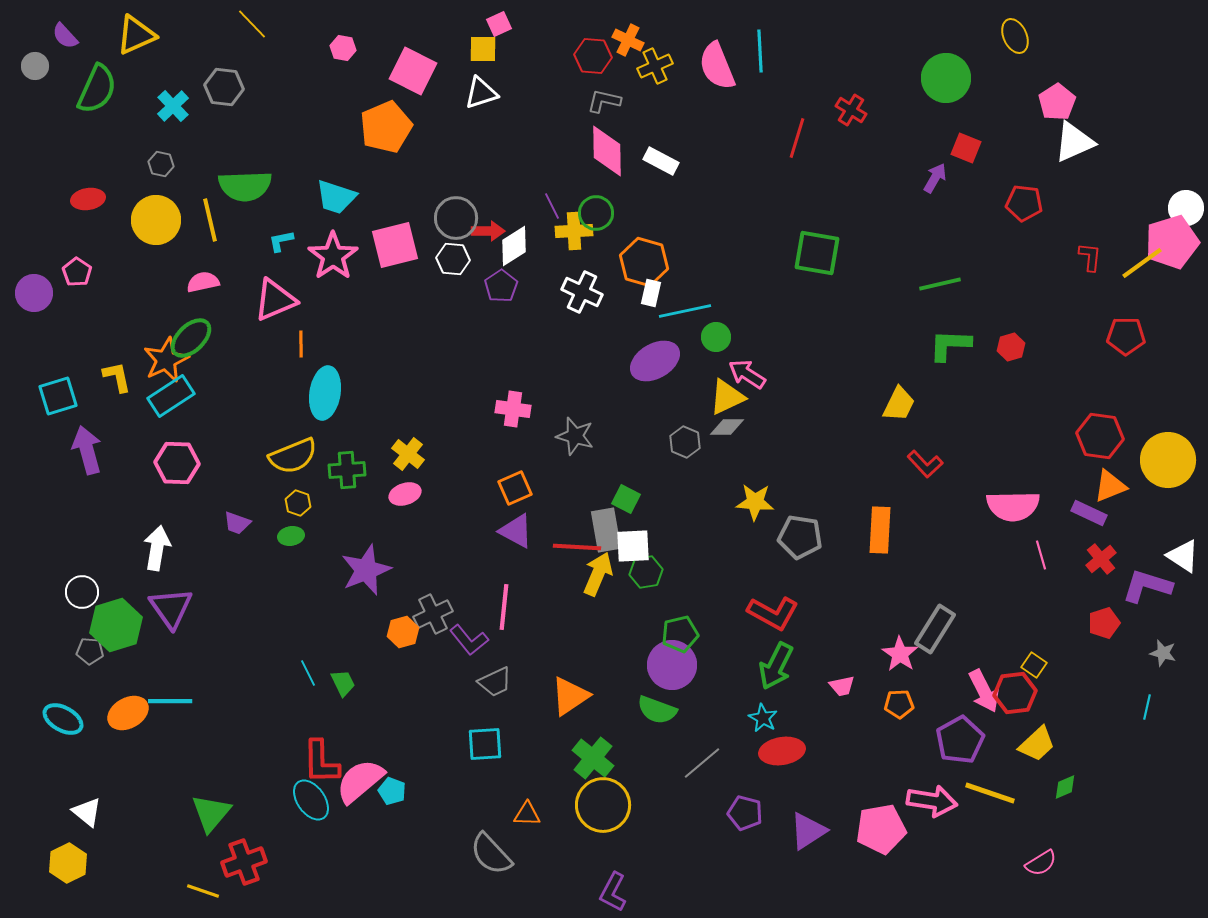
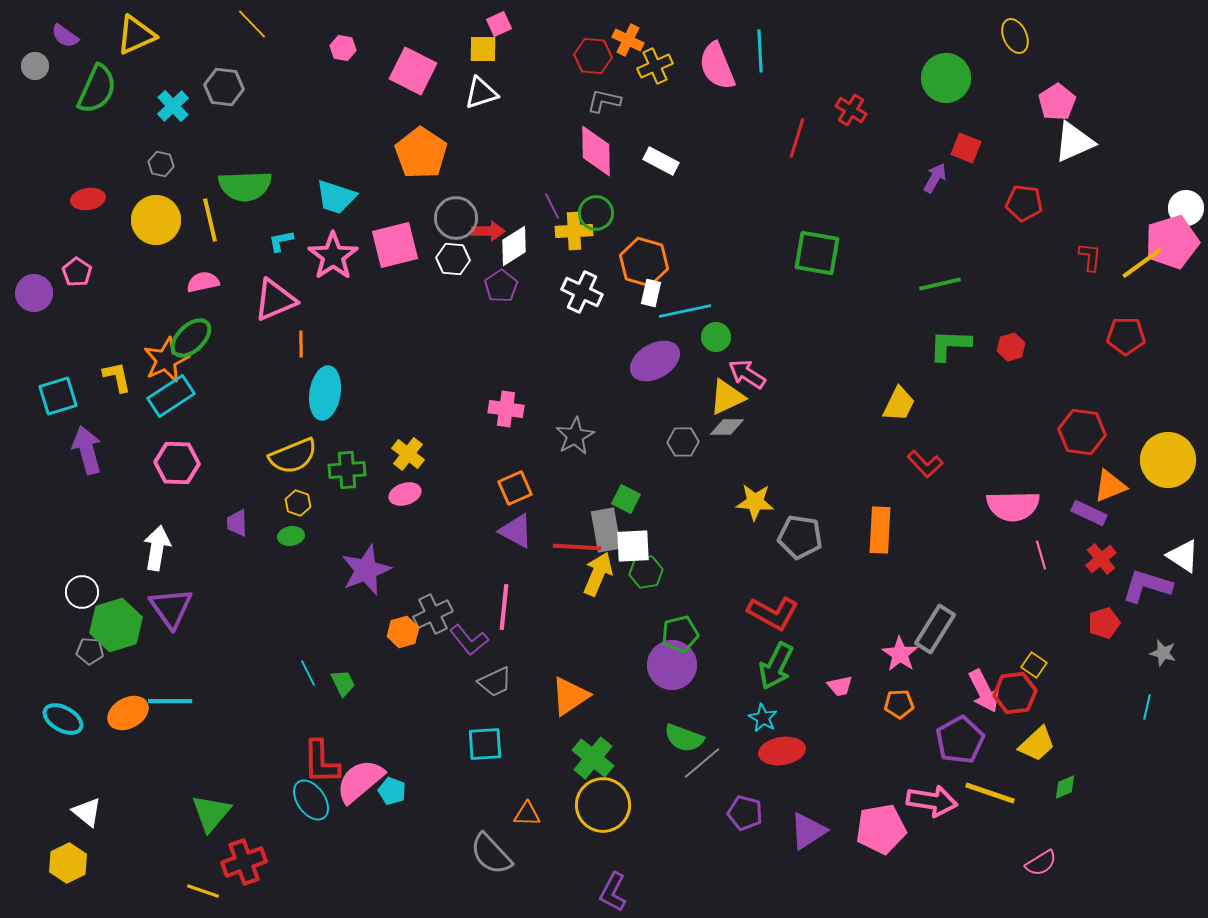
purple semicircle at (65, 36): rotated 12 degrees counterclockwise
orange pentagon at (386, 127): moved 35 px right, 26 px down; rotated 15 degrees counterclockwise
pink diamond at (607, 151): moved 11 px left
pink cross at (513, 409): moved 7 px left
gray star at (575, 436): rotated 27 degrees clockwise
red hexagon at (1100, 436): moved 18 px left, 4 px up
gray hexagon at (685, 442): moved 2 px left; rotated 24 degrees counterclockwise
purple trapezoid at (237, 523): rotated 68 degrees clockwise
pink trapezoid at (842, 686): moved 2 px left
green semicircle at (657, 710): moved 27 px right, 28 px down
